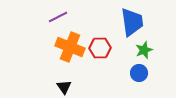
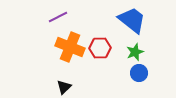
blue trapezoid: moved 2 px up; rotated 44 degrees counterclockwise
green star: moved 9 px left, 2 px down
black triangle: rotated 21 degrees clockwise
